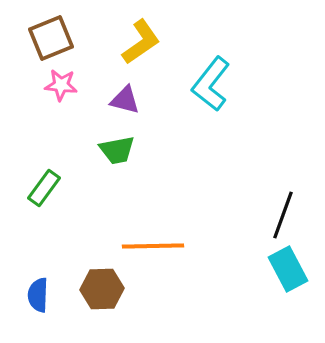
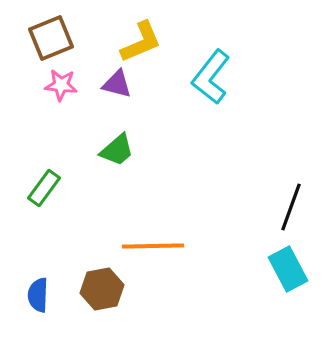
yellow L-shape: rotated 12 degrees clockwise
cyan L-shape: moved 7 px up
purple triangle: moved 8 px left, 16 px up
green trapezoid: rotated 30 degrees counterclockwise
black line: moved 8 px right, 8 px up
brown hexagon: rotated 9 degrees counterclockwise
